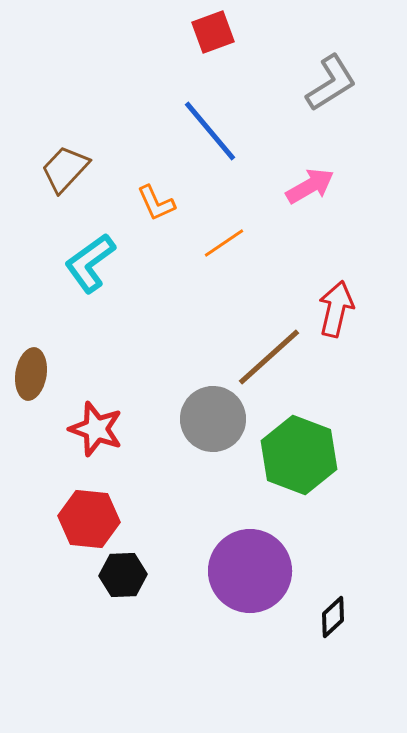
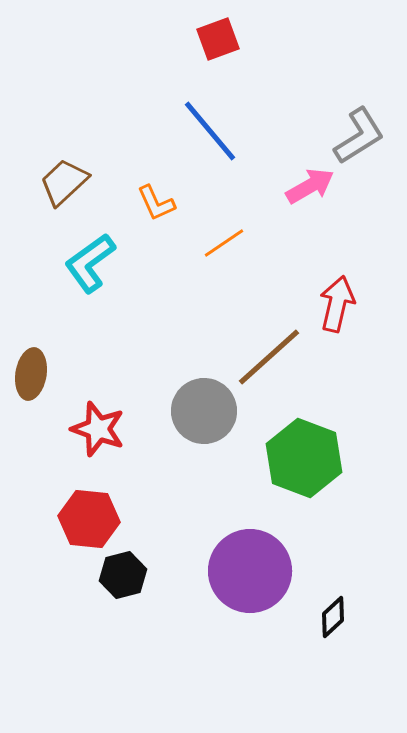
red square: moved 5 px right, 7 px down
gray L-shape: moved 28 px right, 53 px down
brown trapezoid: moved 1 px left, 13 px down; rotated 4 degrees clockwise
red arrow: moved 1 px right, 5 px up
gray circle: moved 9 px left, 8 px up
red star: moved 2 px right
green hexagon: moved 5 px right, 3 px down
black hexagon: rotated 12 degrees counterclockwise
